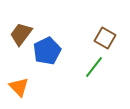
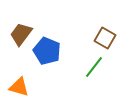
blue pentagon: rotated 24 degrees counterclockwise
orange triangle: rotated 30 degrees counterclockwise
